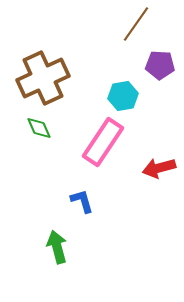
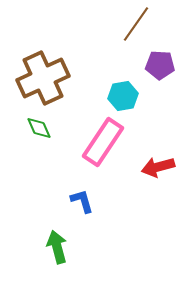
red arrow: moved 1 px left, 1 px up
